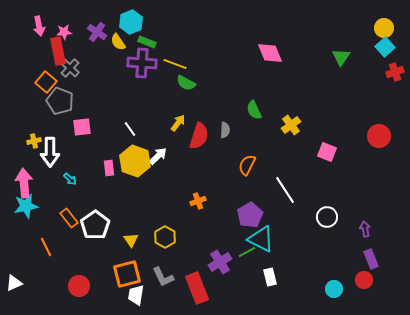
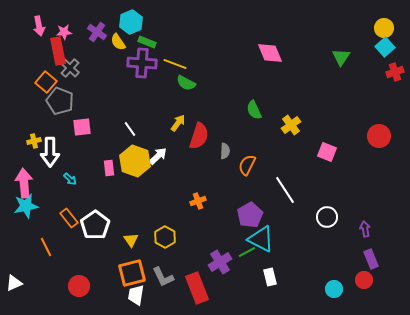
gray semicircle at (225, 130): moved 21 px down
orange square at (127, 274): moved 5 px right, 1 px up
